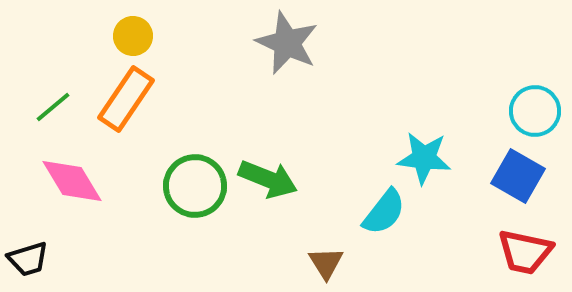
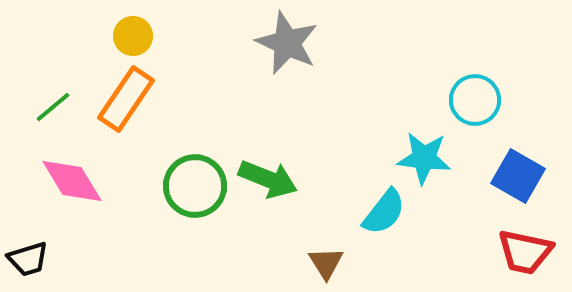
cyan circle: moved 60 px left, 11 px up
